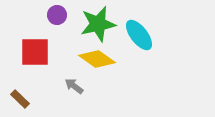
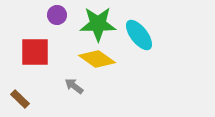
green star: rotated 12 degrees clockwise
